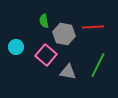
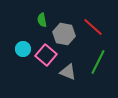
green semicircle: moved 2 px left, 1 px up
red line: rotated 45 degrees clockwise
cyan circle: moved 7 px right, 2 px down
green line: moved 3 px up
gray triangle: rotated 12 degrees clockwise
